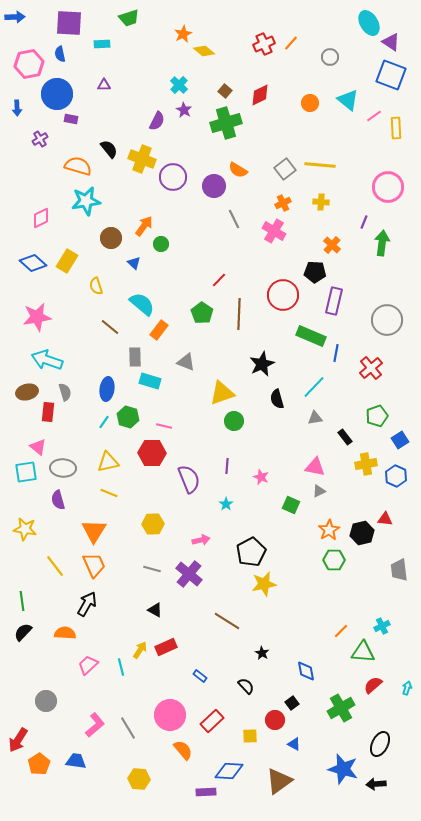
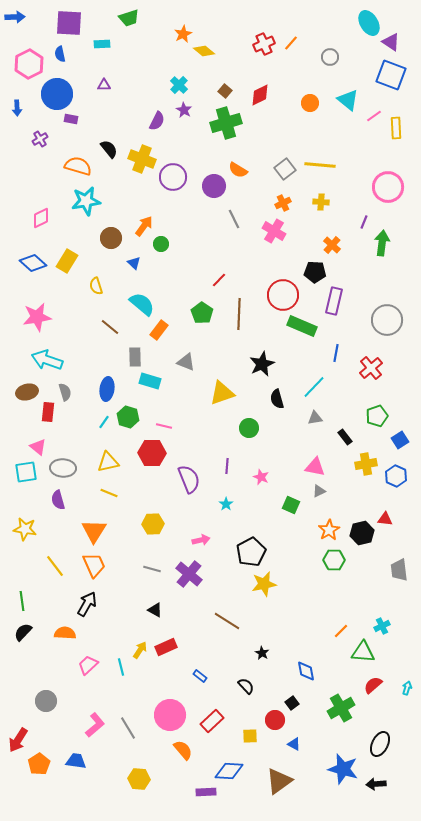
pink hexagon at (29, 64): rotated 16 degrees counterclockwise
green rectangle at (311, 336): moved 9 px left, 10 px up
green circle at (234, 421): moved 15 px right, 7 px down
